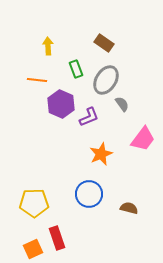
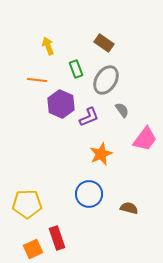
yellow arrow: rotated 18 degrees counterclockwise
gray semicircle: moved 6 px down
pink trapezoid: moved 2 px right
yellow pentagon: moved 7 px left, 1 px down
